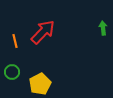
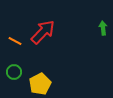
orange line: rotated 48 degrees counterclockwise
green circle: moved 2 px right
